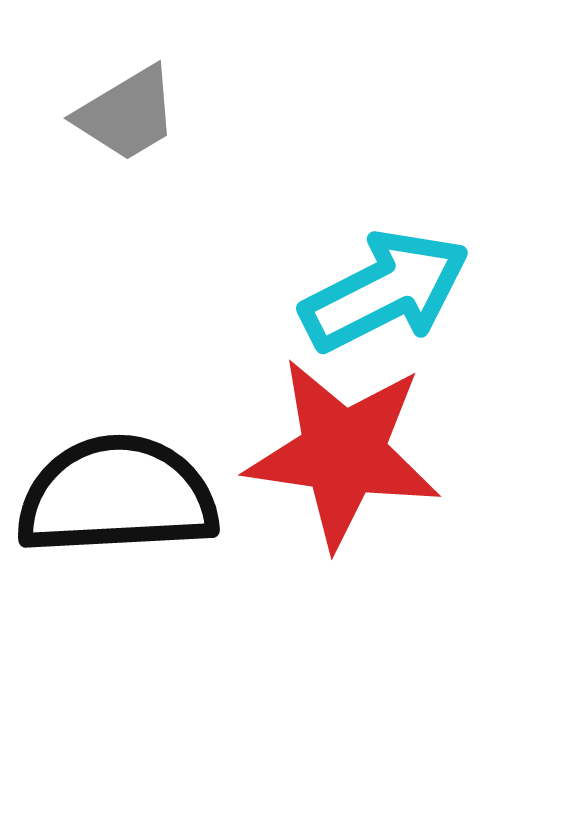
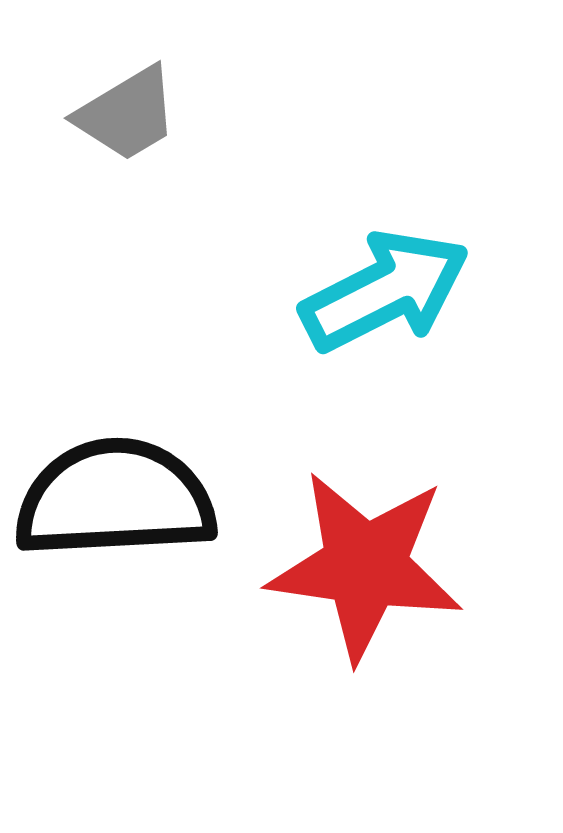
red star: moved 22 px right, 113 px down
black semicircle: moved 2 px left, 3 px down
